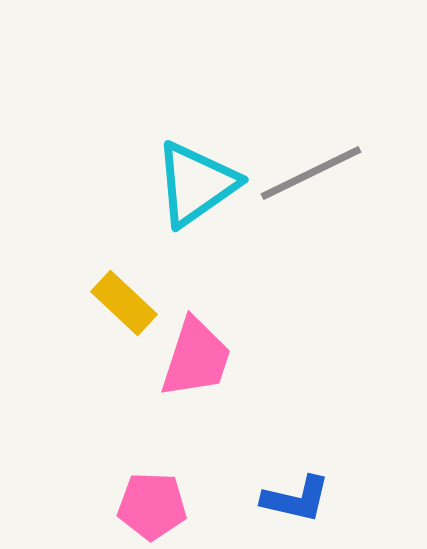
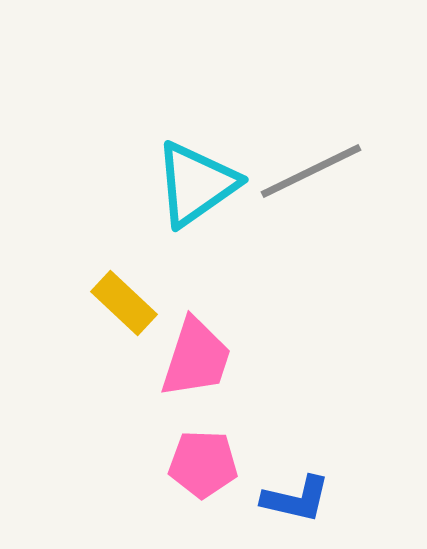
gray line: moved 2 px up
pink pentagon: moved 51 px right, 42 px up
